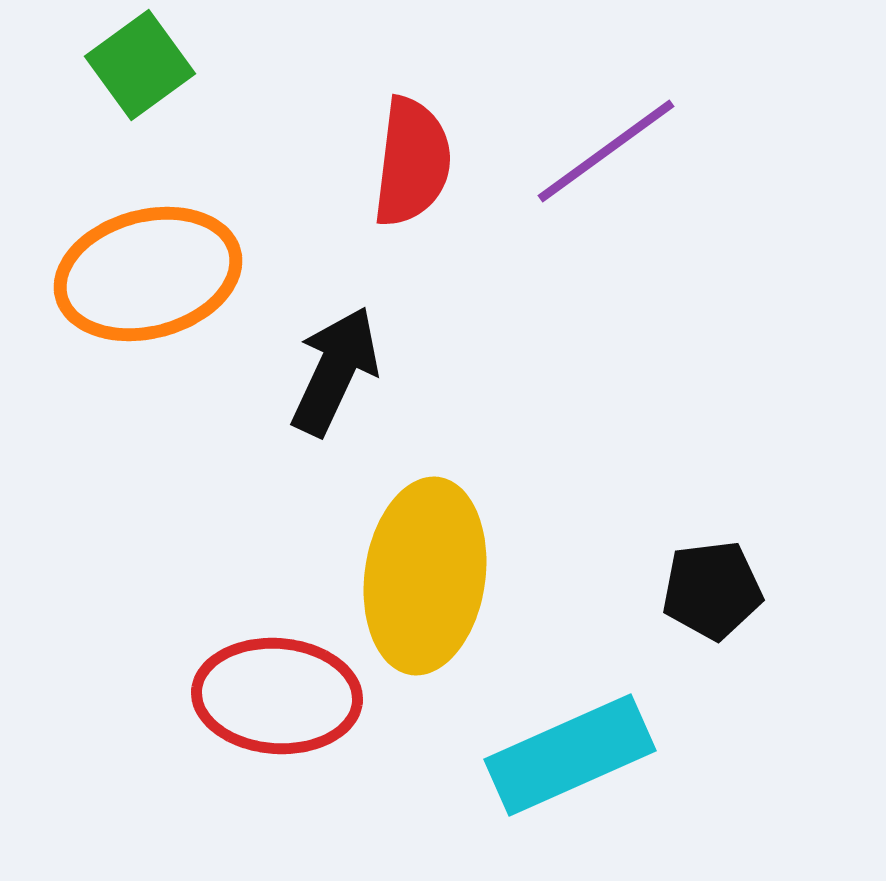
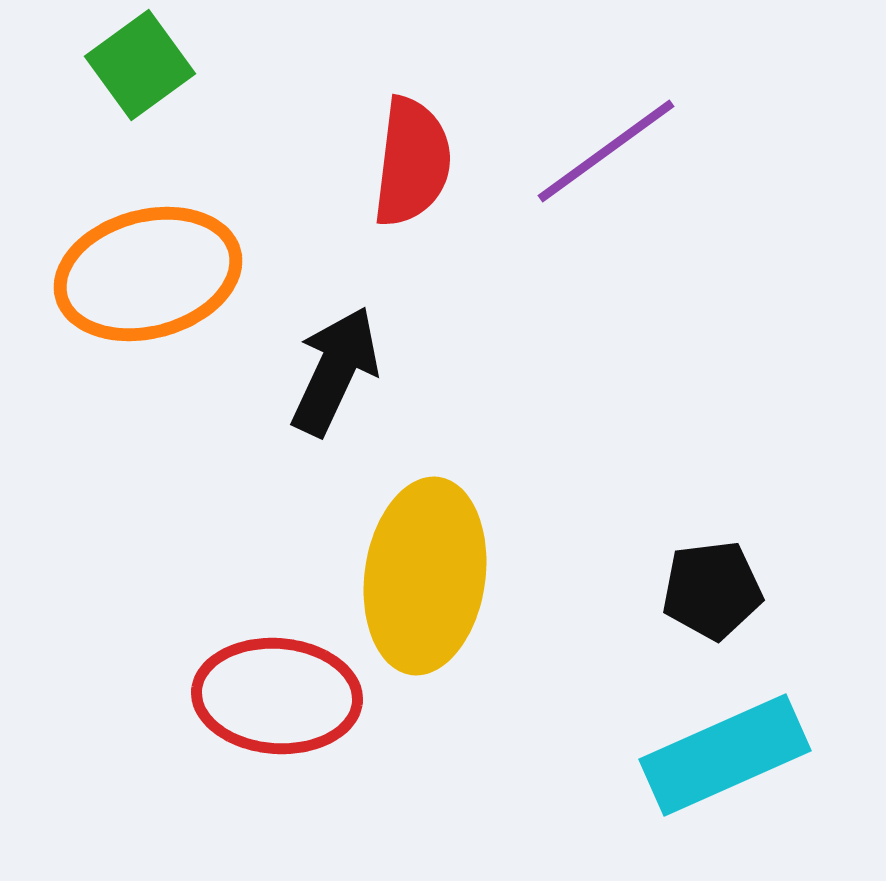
cyan rectangle: moved 155 px right
